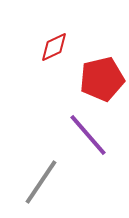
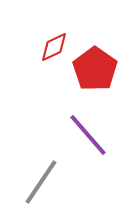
red pentagon: moved 7 px left, 10 px up; rotated 24 degrees counterclockwise
